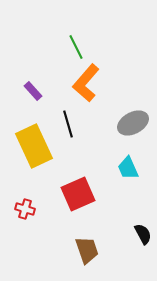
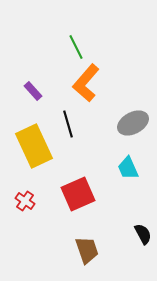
red cross: moved 8 px up; rotated 18 degrees clockwise
